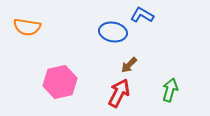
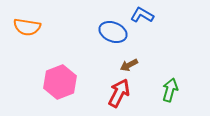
blue ellipse: rotated 12 degrees clockwise
brown arrow: rotated 18 degrees clockwise
pink hexagon: rotated 8 degrees counterclockwise
